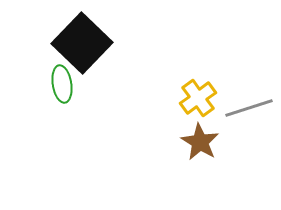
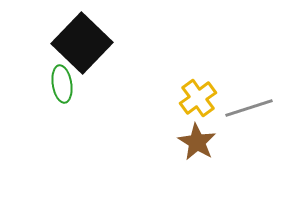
brown star: moved 3 px left
